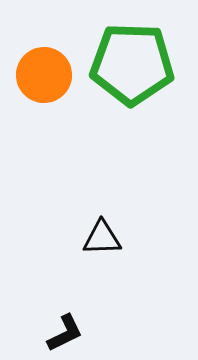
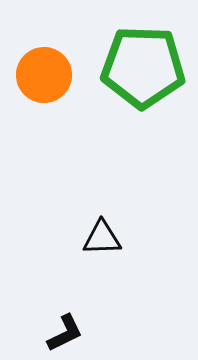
green pentagon: moved 11 px right, 3 px down
